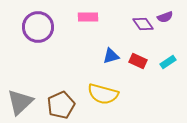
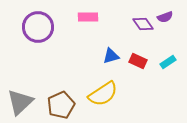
yellow semicircle: rotated 48 degrees counterclockwise
